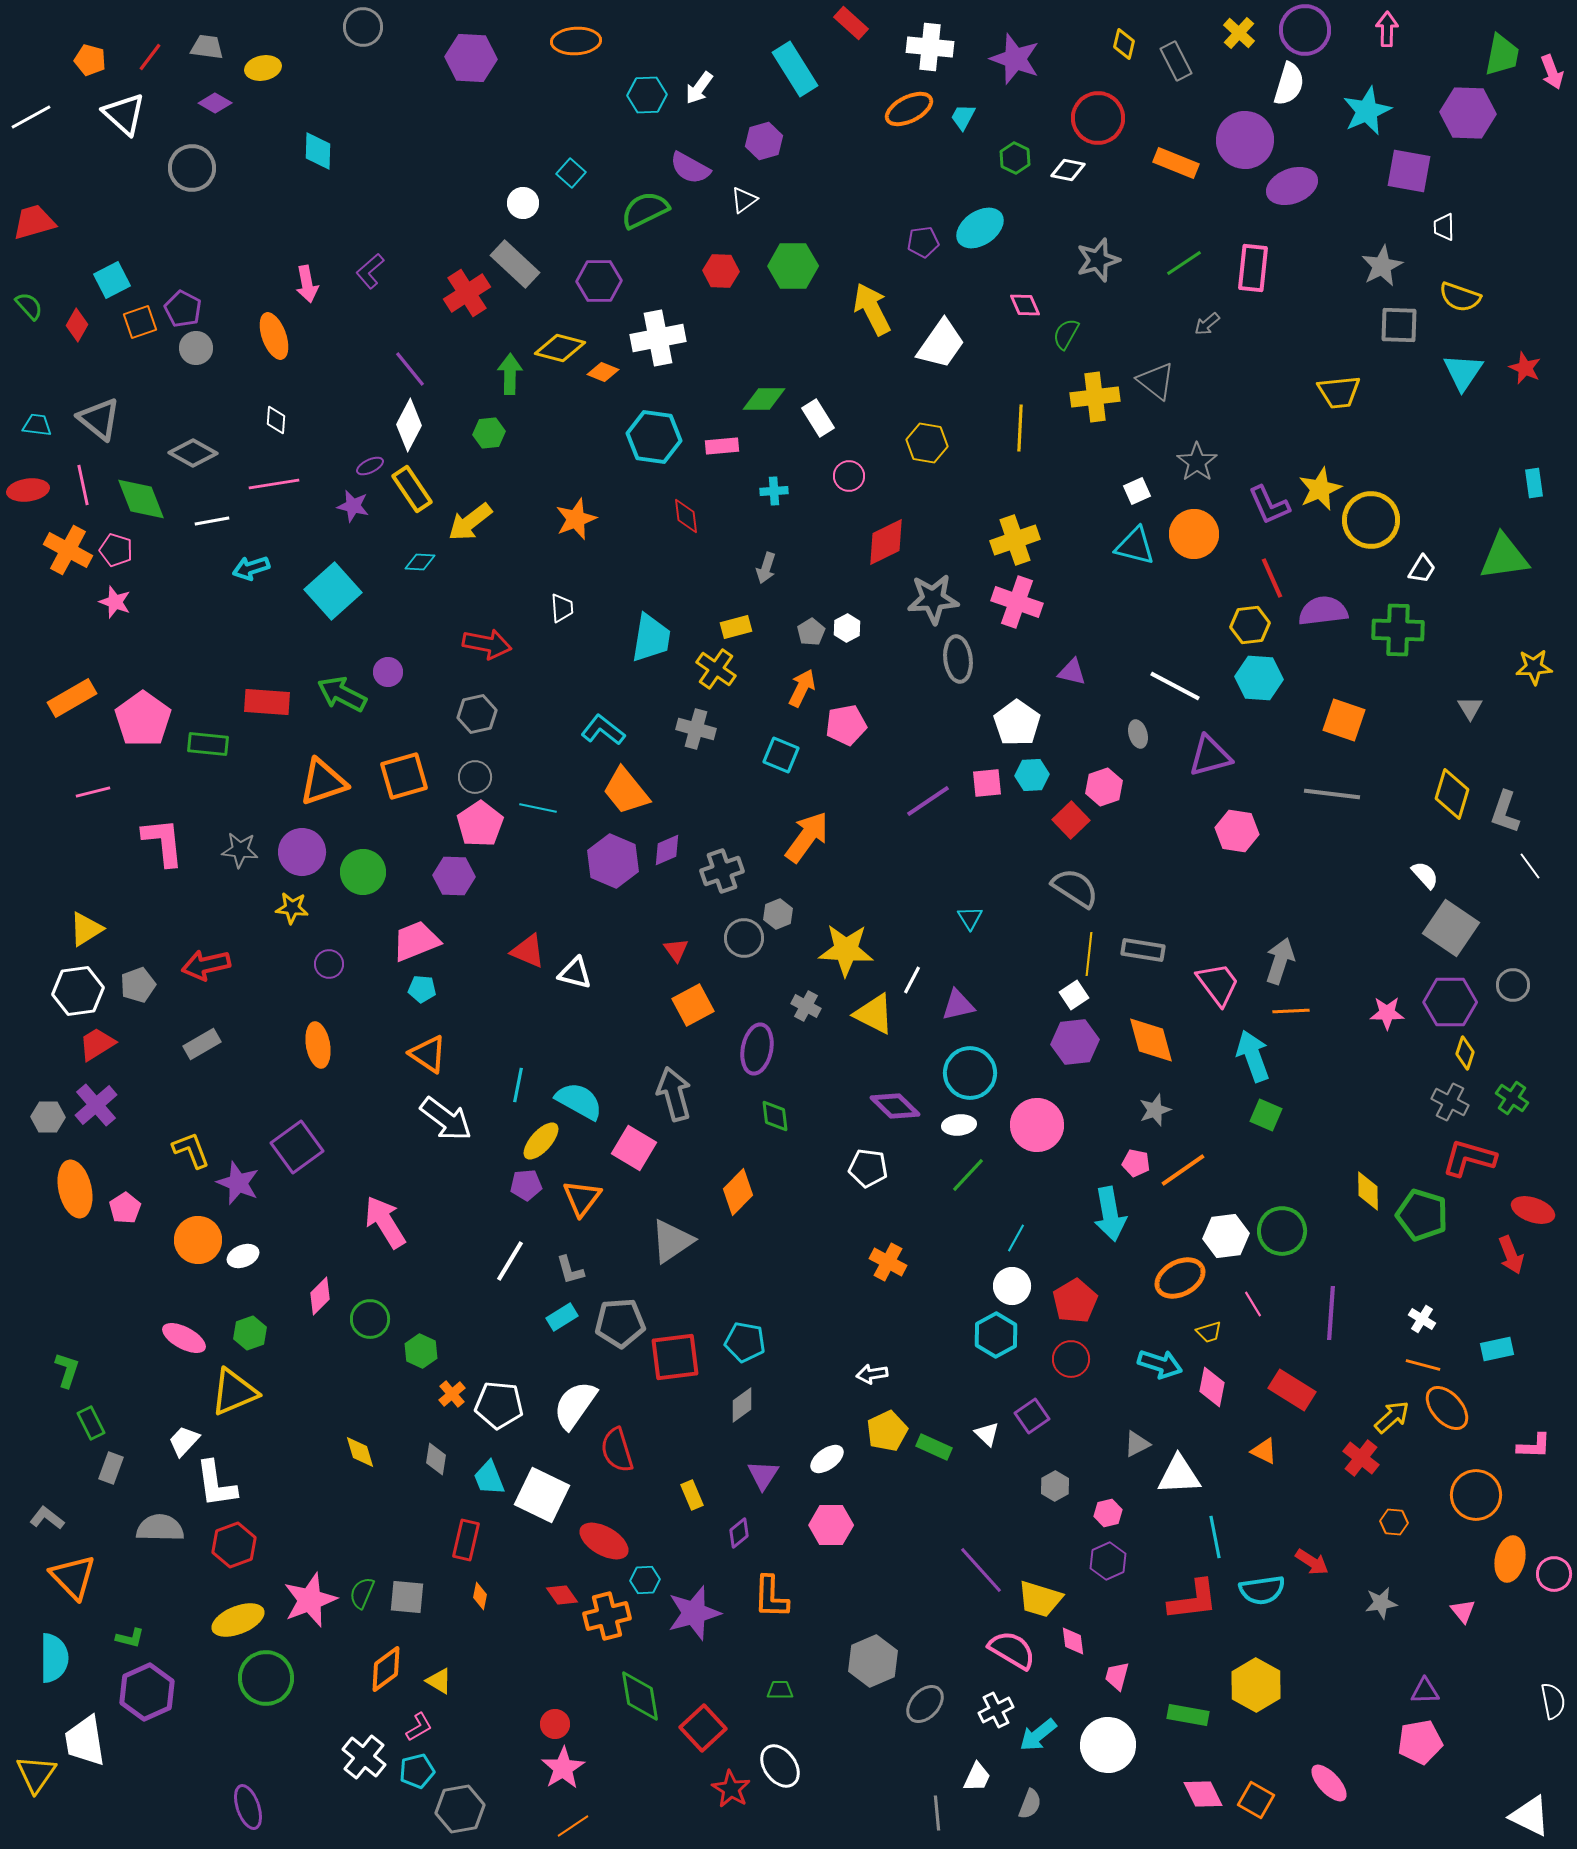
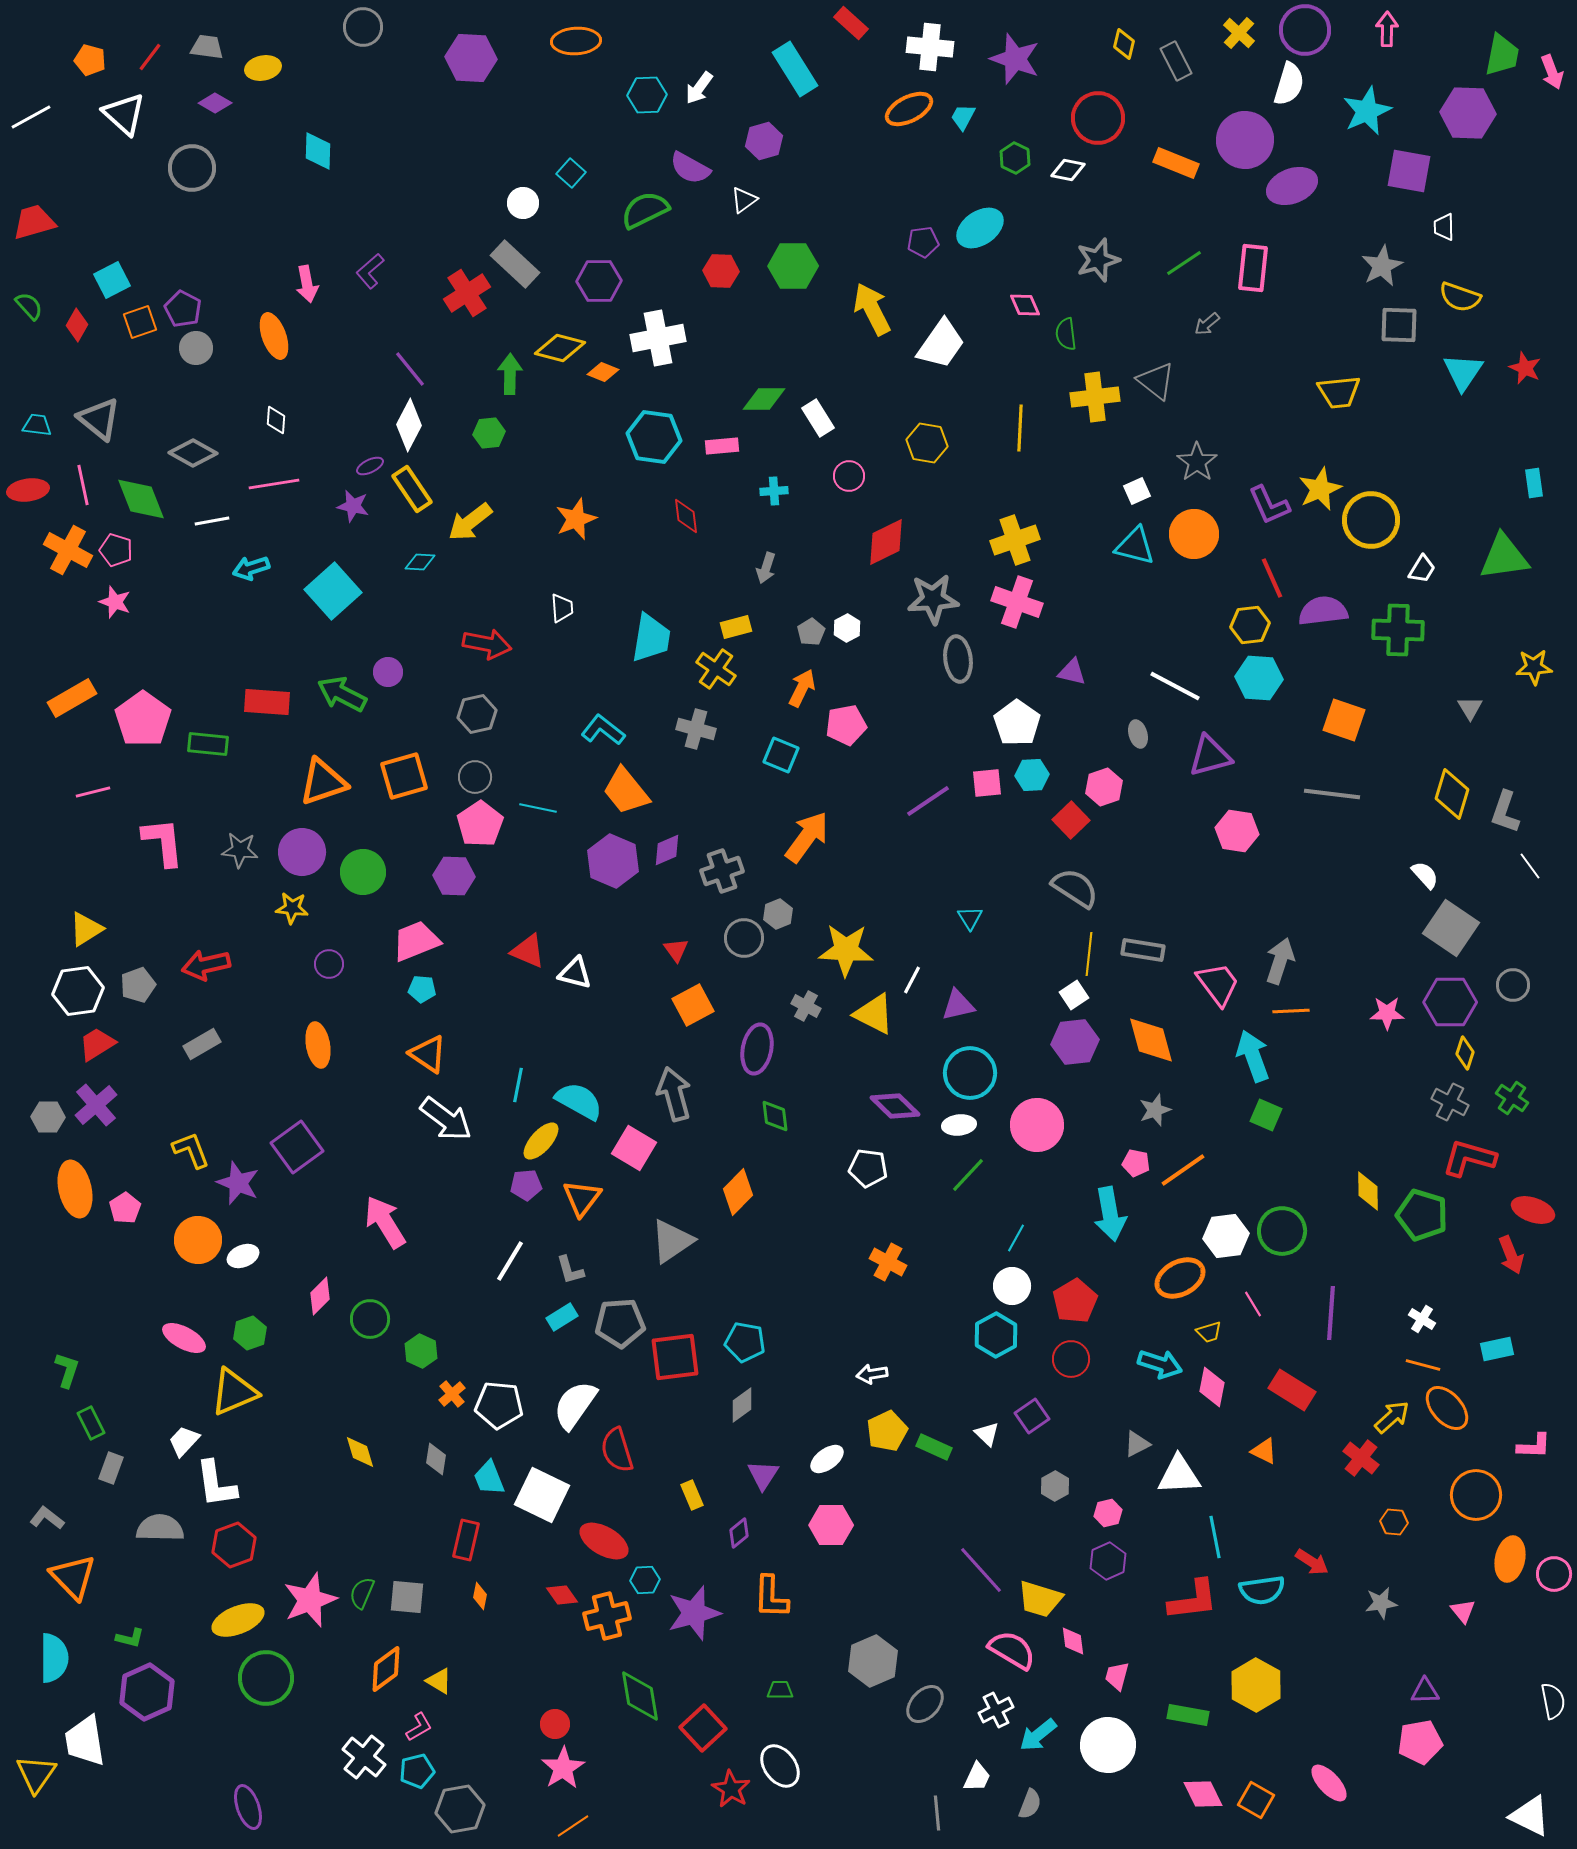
green semicircle at (1066, 334): rotated 36 degrees counterclockwise
